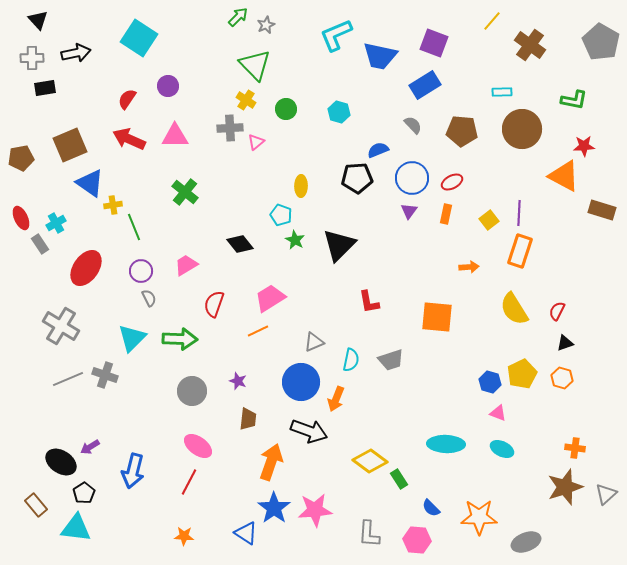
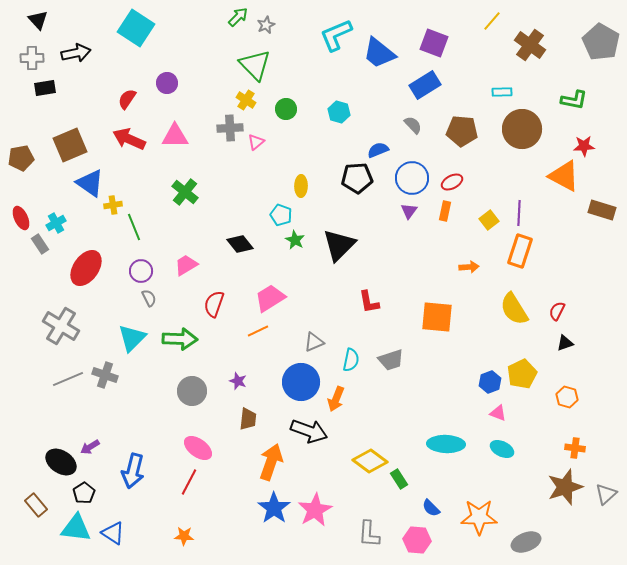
cyan square at (139, 38): moved 3 px left, 10 px up
blue trapezoid at (380, 56): moved 1 px left, 3 px up; rotated 27 degrees clockwise
purple circle at (168, 86): moved 1 px left, 3 px up
orange rectangle at (446, 214): moved 1 px left, 3 px up
orange hexagon at (562, 378): moved 5 px right, 19 px down
blue hexagon at (490, 382): rotated 25 degrees clockwise
pink ellipse at (198, 446): moved 2 px down
pink star at (315, 510): rotated 24 degrees counterclockwise
blue triangle at (246, 533): moved 133 px left
